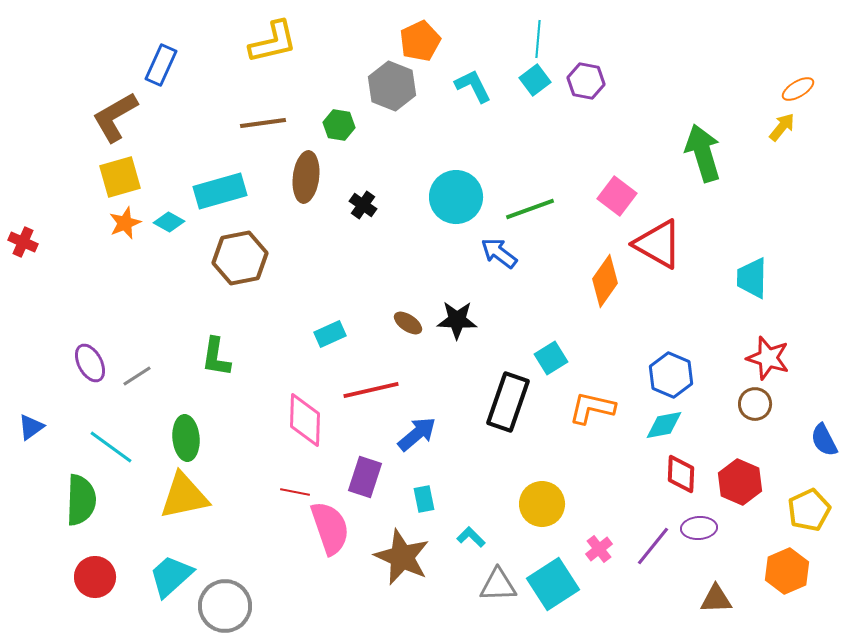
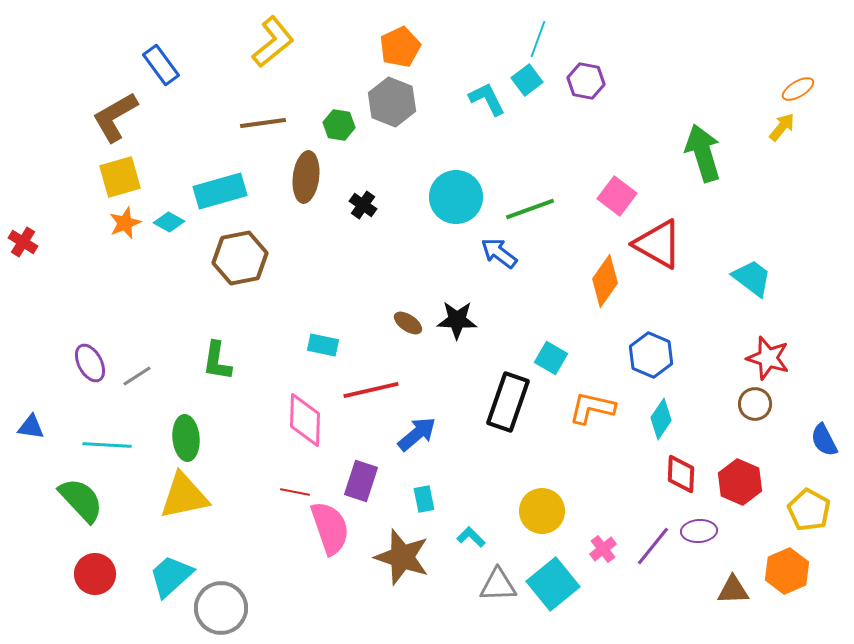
cyan line at (538, 39): rotated 15 degrees clockwise
orange pentagon at (420, 41): moved 20 px left, 6 px down
yellow L-shape at (273, 42): rotated 26 degrees counterclockwise
blue rectangle at (161, 65): rotated 60 degrees counterclockwise
cyan square at (535, 80): moved 8 px left
gray hexagon at (392, 86): moved 16 px down
cyan L-shape at (473, 86): moved 14 px right, 13 px down
red cross at (23, 242): rotated 8 degrees clockwise
cyan trapezoid at (752, 278): rotated 126 degrees clockwise
cyan rectangle at (330, 334): moved 7 px left, 11 px down; rotated 36 degrees clockwise
green L-shape at (216, 357): moved 1 px right, 4 px down
cyan square at (551, 358): rotated 28 degrees counterclockwise
blue hexagon at (671, 375): moved 20 px left, 20 px up
cyan diamond at (664, 425): moved 3 px left, 6 px up; rotated 45 degrees counterclockwise
blue triangle at (31, 427): rotated 44 degrees clockwise
cyan line at (111, 447): moved 4 px left, 2 px up; rotated 33 degrees counterclockwise
purple rectangle at (365, 477): moved 4 px left, 4 px down
green semicircle at (81, 500): rotated 45 degrees counterclockwise
yellow circle at (542, 504): moved 7 px down
yellow pentagon at (809, 510): rotated 18 degrees counterclockwise
purple ellipse at (699, 528): moved 3 px down
pink cross at (599, 549): moved 4 px right
brown star at (402, 557): rotated 6 degrees counterclockwise
red circle at (95, 577): moved 3 px up
cyan square at (553, 584): rotated 6 degrees counterclockwise
brown triangle at (716, 599): moved 17 px right, 9 px up
gray circle at (225, 606): moved 4 px left, 2 px down
